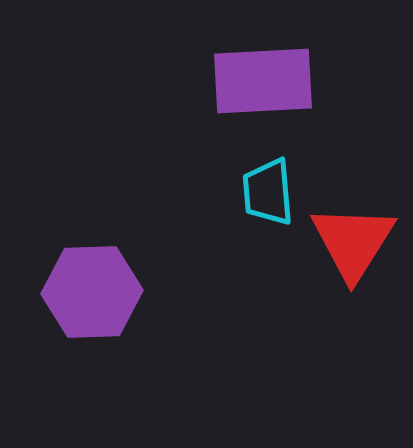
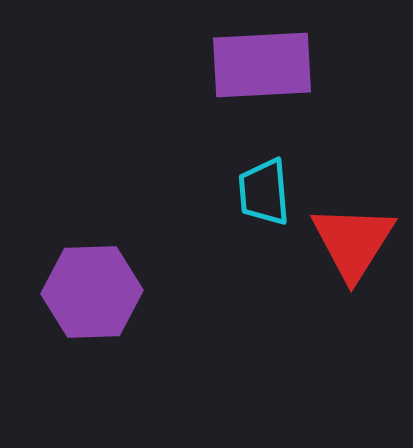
purple rectangle: moved 1 px left, 16 px up
cyan trapezoid: moved 4 px left
